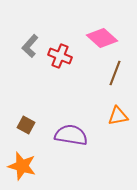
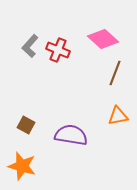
pink diamond: moved 1 px right, 1 px down
red cross: moved 2 px left, 6 px up
